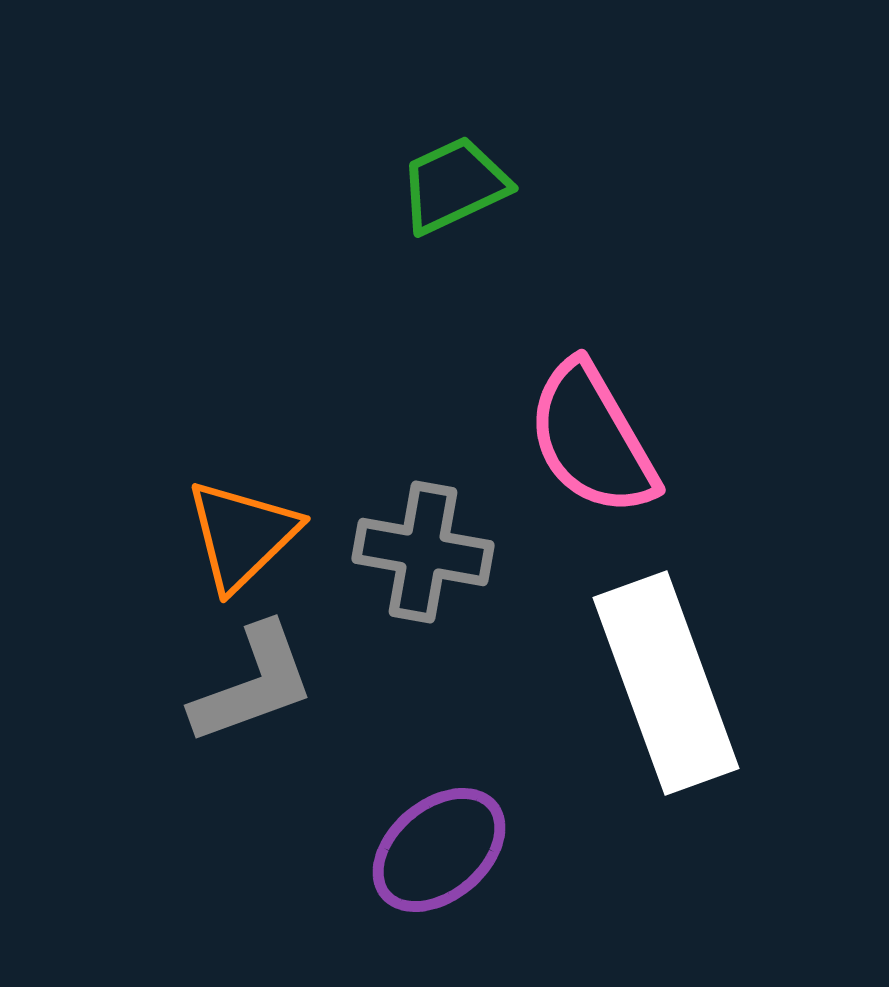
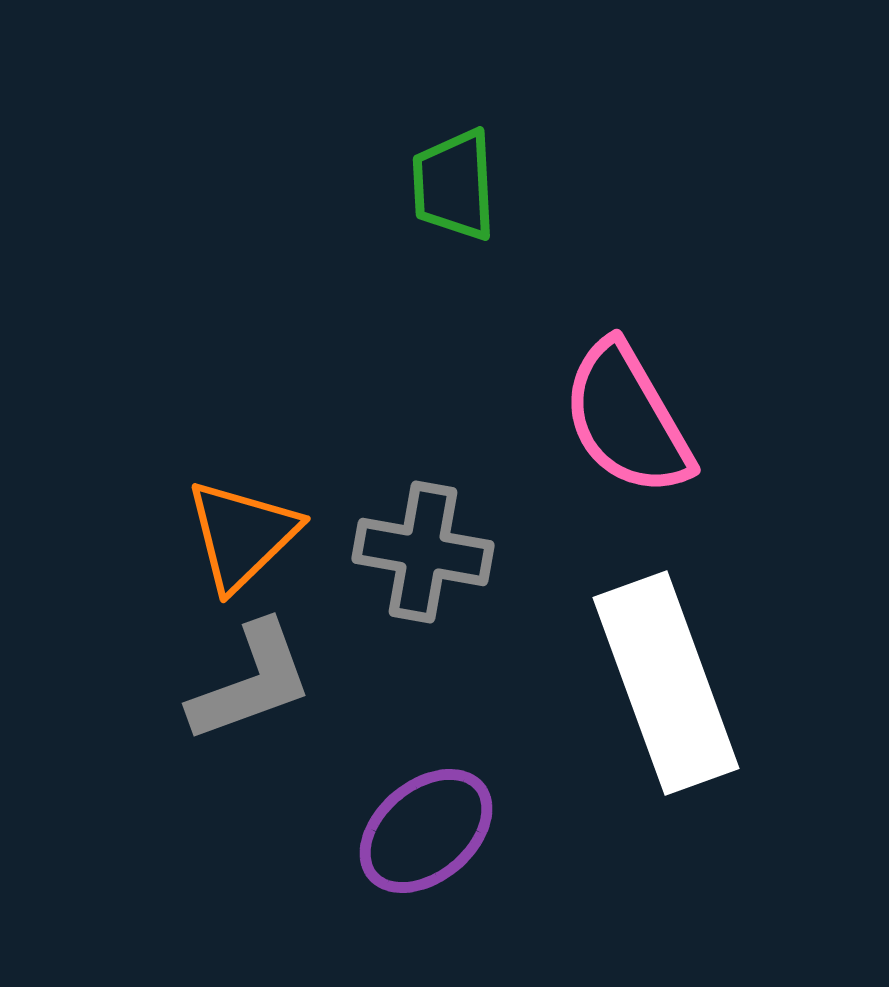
green trapezoid: rotated 68 degrees counterclockwise
pink semicircle: moved 35 px right, 20 px up
gray L-shape: moved 2 px left, 2 px up
purple ellipse: moved 13 px left, 19 px up
